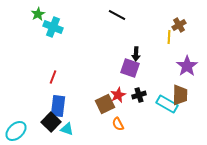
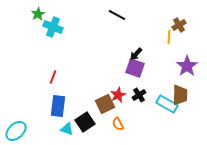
black arrow: rotated 40 degrees clockwise
purple square: moved 5 px right
black cross: rotated 16 degrees counterclockwise
black square: moved 34 px right; rotated 12 degrees clockwise
